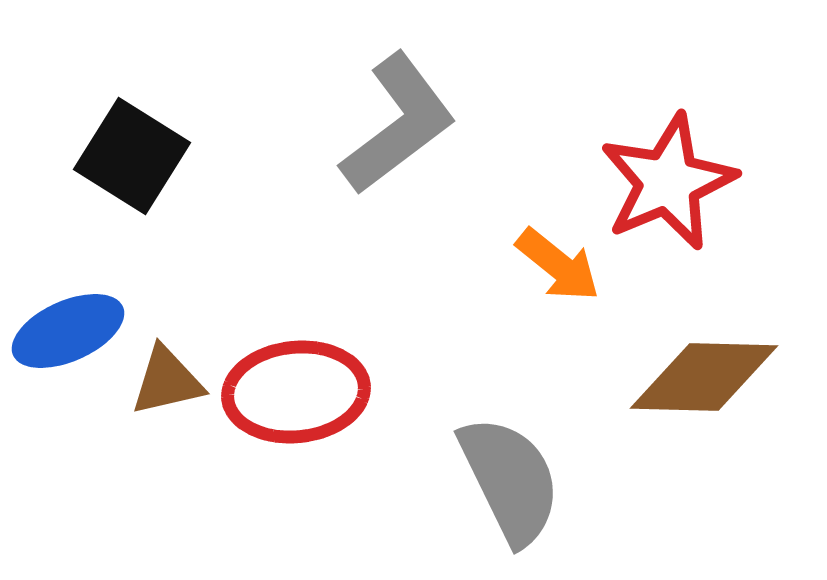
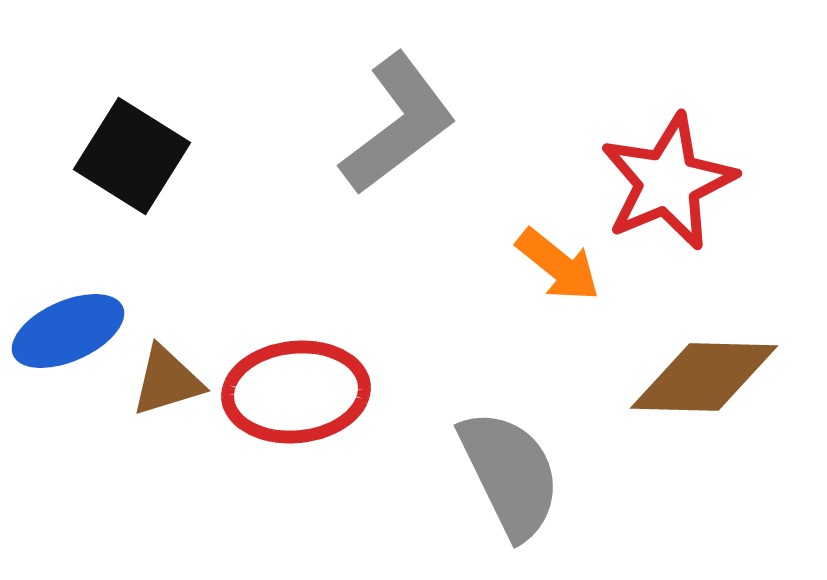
brown triangle: rotated 4 degrees counterclockwise
gray semicircle: moved 6 px up
